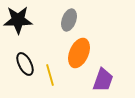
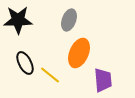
black ellipse: moved 1 px up
yellow line: rotated 35 degrees counterclockwise
purple trapezoid: rotated 25 degrees counterclockwise
